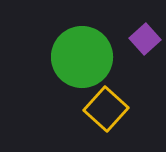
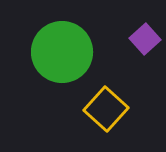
green circle: moved 20 px left, 5 px up
